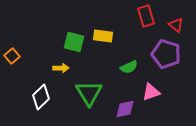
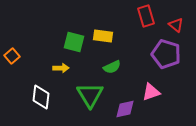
green semicircle: moved 17 px left
green triangle: moved 1 px right, 2 px down
white diamond: rotated 40 degrees counterclockwise
